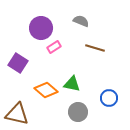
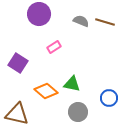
purple circle: moved 2 px left, 14 px up
brown line: moved 10 px right, 26 px up
orange diamond: moved 1 px down
